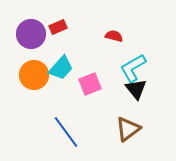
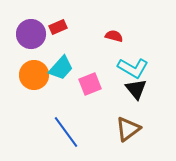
cyan L-shape: rotated 120 degrees counterclockwise
